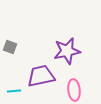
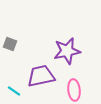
gray square: moved 3 px up
cyan line: rotated 40 degrees clockwise
